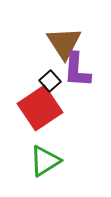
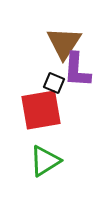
brown triangle: rotated 6 degrees clockwise
black square: moved 4 px right, 2 px down; rotated 25 degrees counterclockwise
red square: moved 1 px right, 2 px down; rotated 24 degrees clockwise
